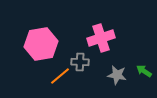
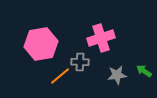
gray star: rotated 18 degrees counterclockwise
